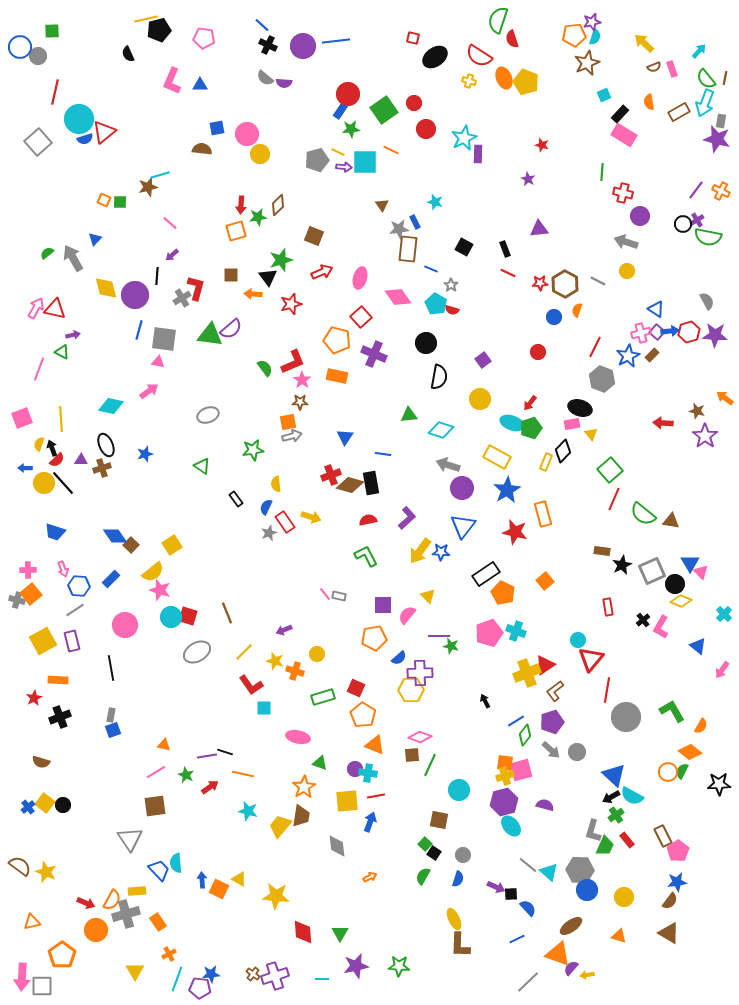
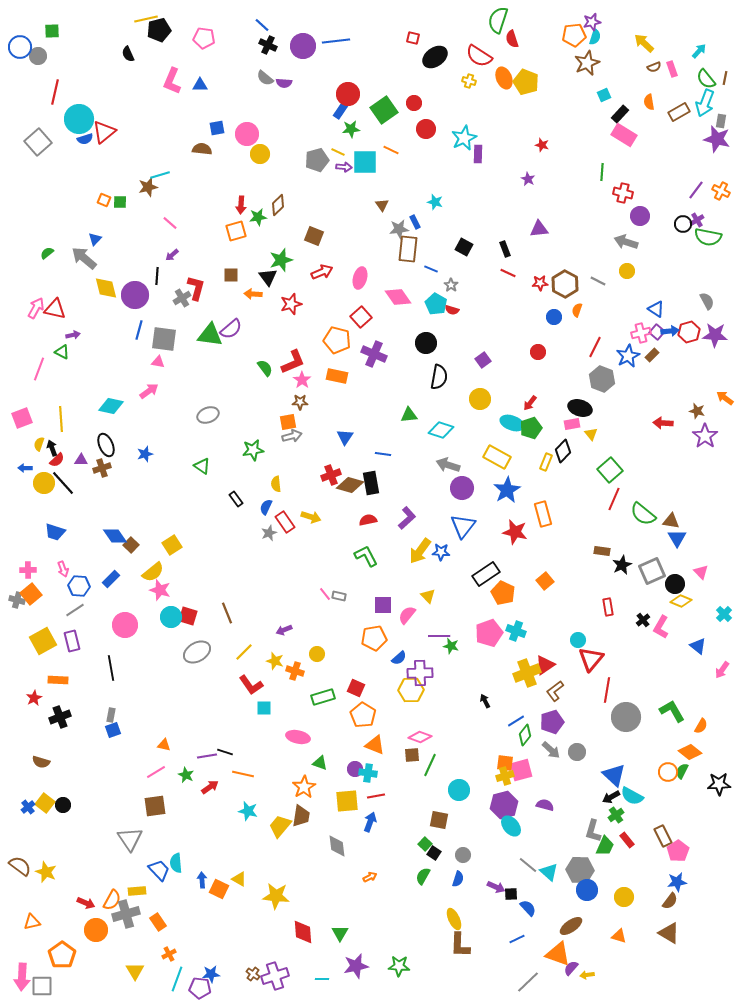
gray arrow at (73, 258): moved 11 px right; rotated 20 degrees counterclockwise
blue triangle at (690, 563): moved 13 px left, 25 px up
purple hexagon at (504, 802): moved 3 px down
